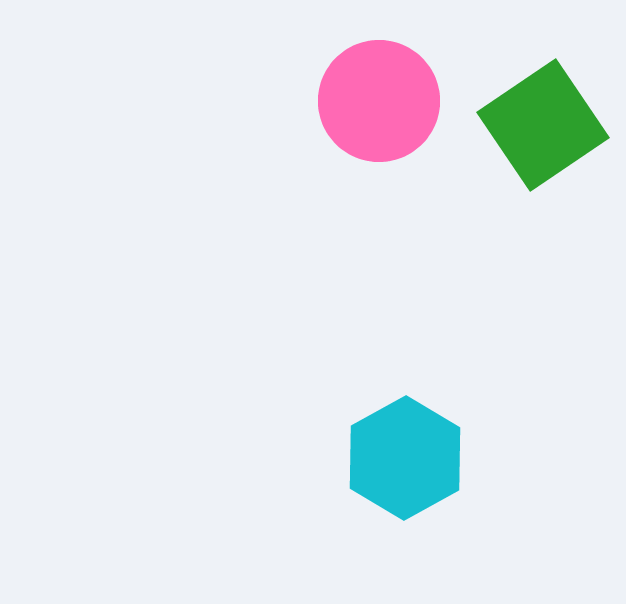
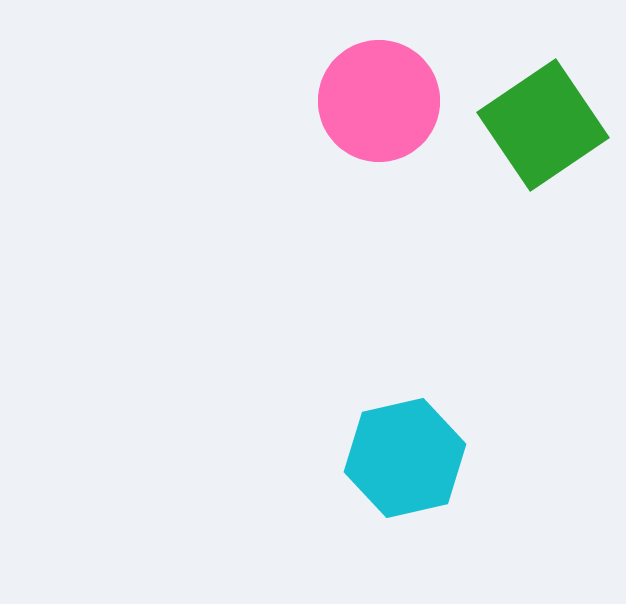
cyan hexagon: rotated 16 degrees clockwise
